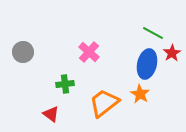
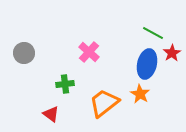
gray circle: moved 1 px right, 1 px down
